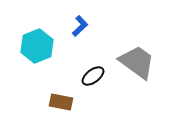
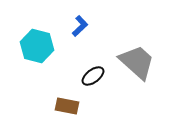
cyan hexagon: rotated 24 degrees counterclockwise
gray trapezoid: rotated 6 degrees clockwise
brown rectangle: moved 6 px right, 4 px down
